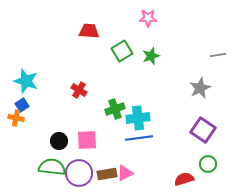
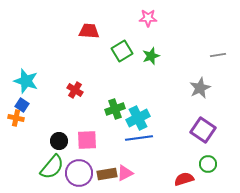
red cross: moved 4 px left
blue square: rotated 24 degrees counterclockwise
cyan cross: rotated 20 degrees counterclockwise
green semicircle: rotated 124 degrees clockwise
